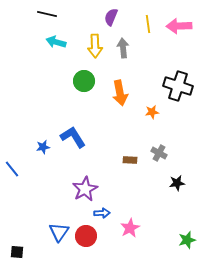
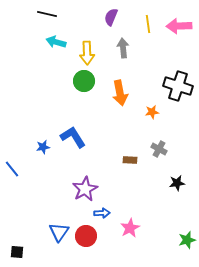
yellow arrow: moved 8 px left, 7 px down
gray cross: moved 4 px up
